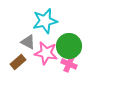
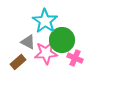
cyan star: rotated 25 degrees counterclockwise
green circle: moved 7 px left, 6 px up
pink star: rotated 15 degrees counterclockwise
pink cross: moved 6 px right, 6 px up
